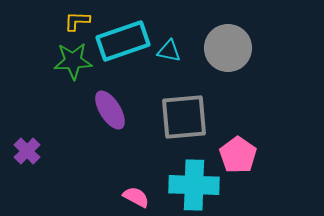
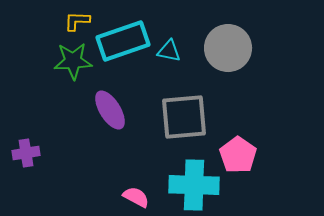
purple cross: moved 1 px left, 2 px down; rotated 36 degrees clockwise
